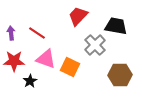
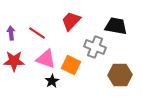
red trapezoid: moved 7 px left, 5 px down
gray cross: moved 2 px down; rotated 25 degrees counterclockwise
orange square: moved 1 px right, 2 px up
black star: moved 22 px right
